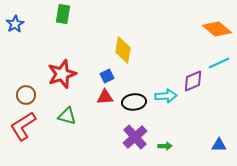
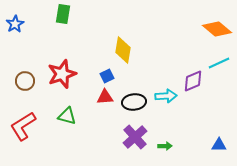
brown circle: moved 1 px left, 14 px up
